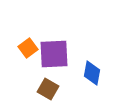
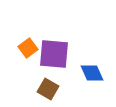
purple square: rotated 8 degrees clockwise
blue diamond: rotated 35 degrees counterclockwise
